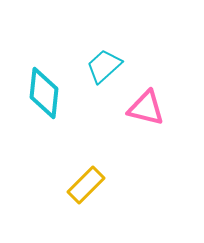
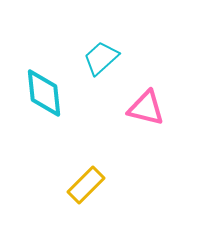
cyan trapezoid: moved 3 px left, 8 px up
cyan diamond: rotated 12 degrees counterclockwise
